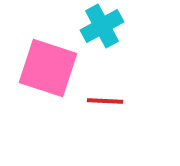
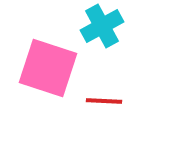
red line: moved 1 px left
